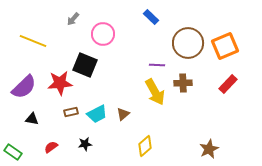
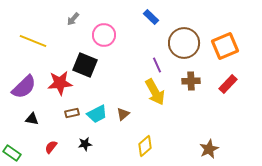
pink circle: moved 1 px right, 1 px down
brown circle: moved 4 px left
purple line: rotated 63 degrees clockwise
brown cross: moved 8 px right, 2 px up
brown rectangle: moved 1 px right, 1 px down
red semicircle: rotated 16 degrees counterclockwise
green rectangle: moved 1 px left, 1 px down
